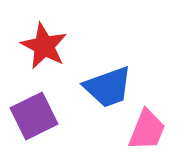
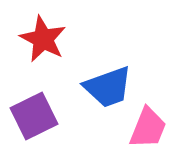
red star: moved 1 px left, 7 px up
pink trapezoid: moved 1 px right, 2 px up
